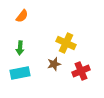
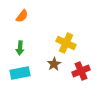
brown star: rotated 16 degrees counterclockwise
